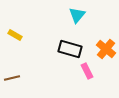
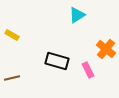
cyan triangle: rotated 18 degrees clockwise
yellow rectangle: moved 3 px left
black rectangle: moved 13 px left, 12 px down
pink rectangle: moved 1 px right, 1 px up
